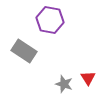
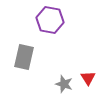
gray rectangle: moved 6 px down; rotated 70 degrees clockwise
